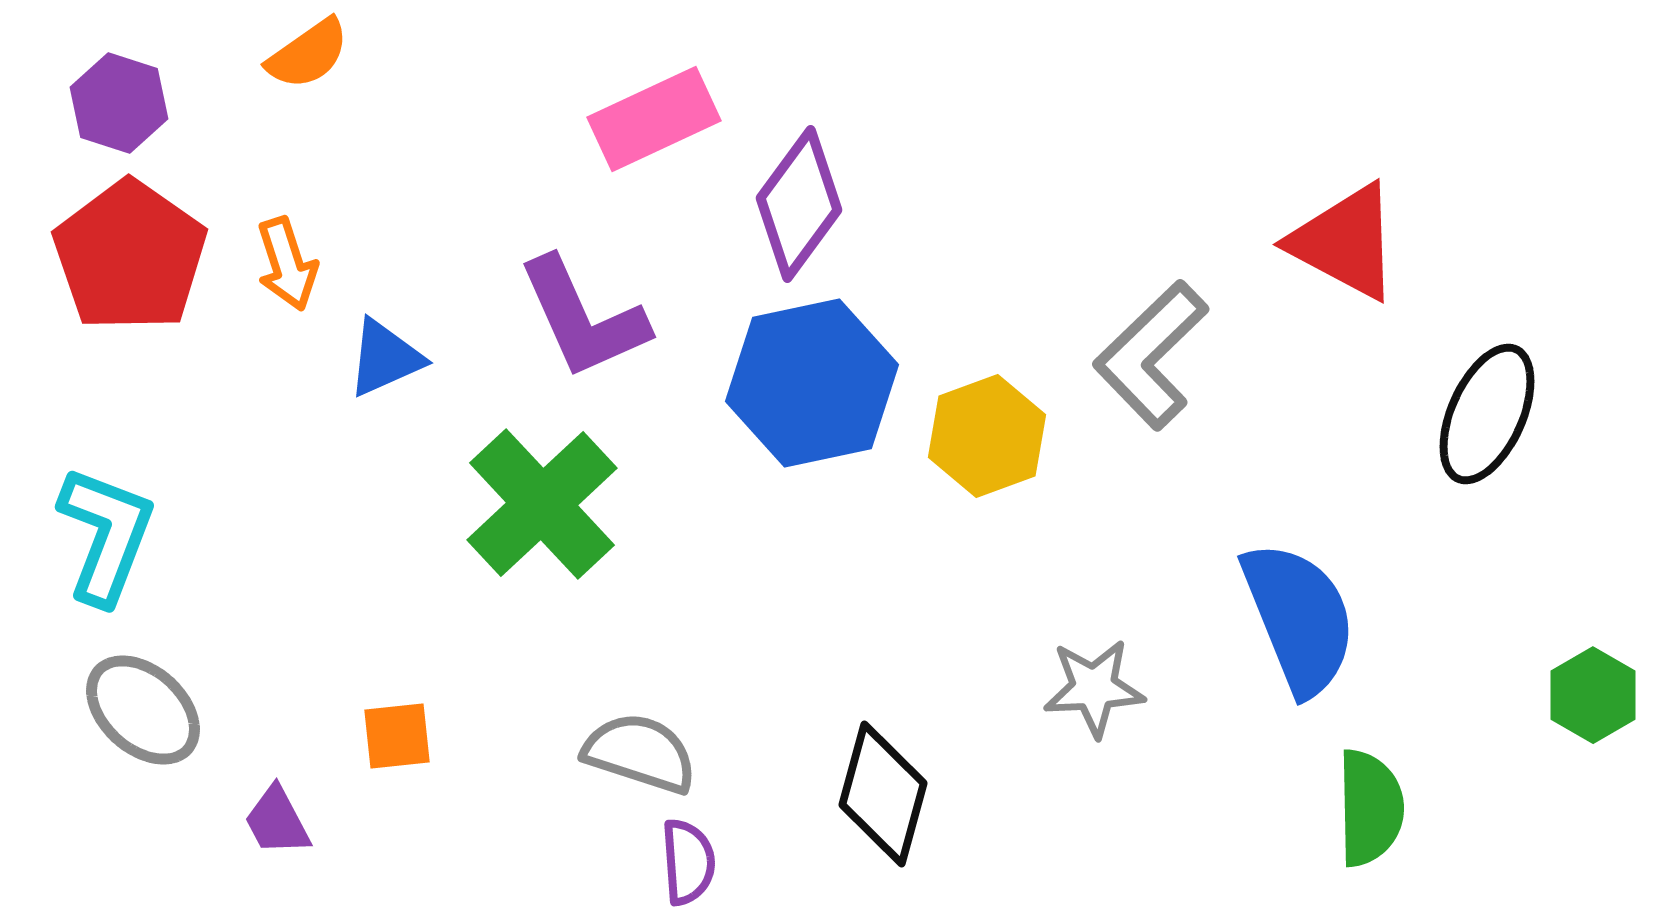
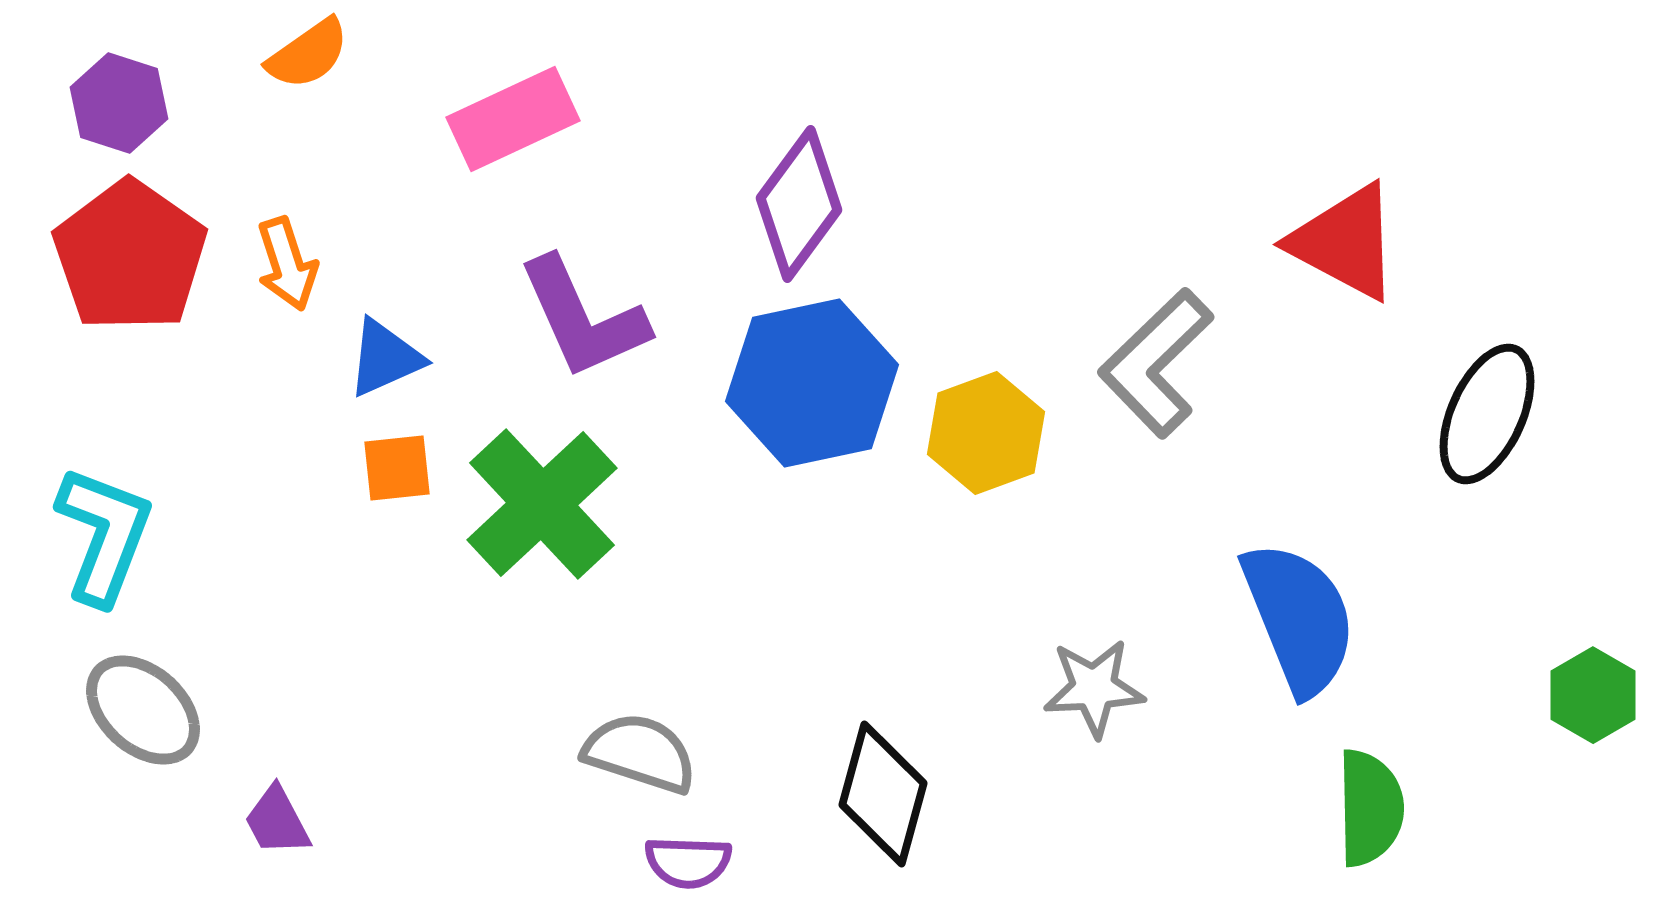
pink rectangle: moved 141 px left
gray L-shape: moved 5 px right, 8 px down
yellow hexagon: moved 1 px left, 3 px up
cyan L-shape: moved 2 px left
orange square: moved 268 px up
purple semicircle: rotated 96 degrees clockwise
